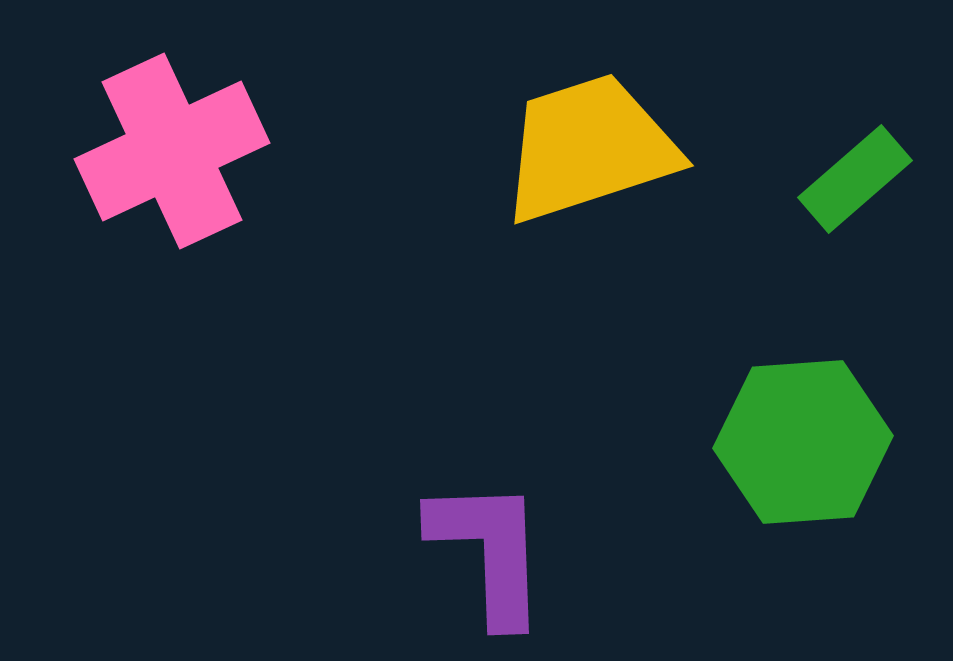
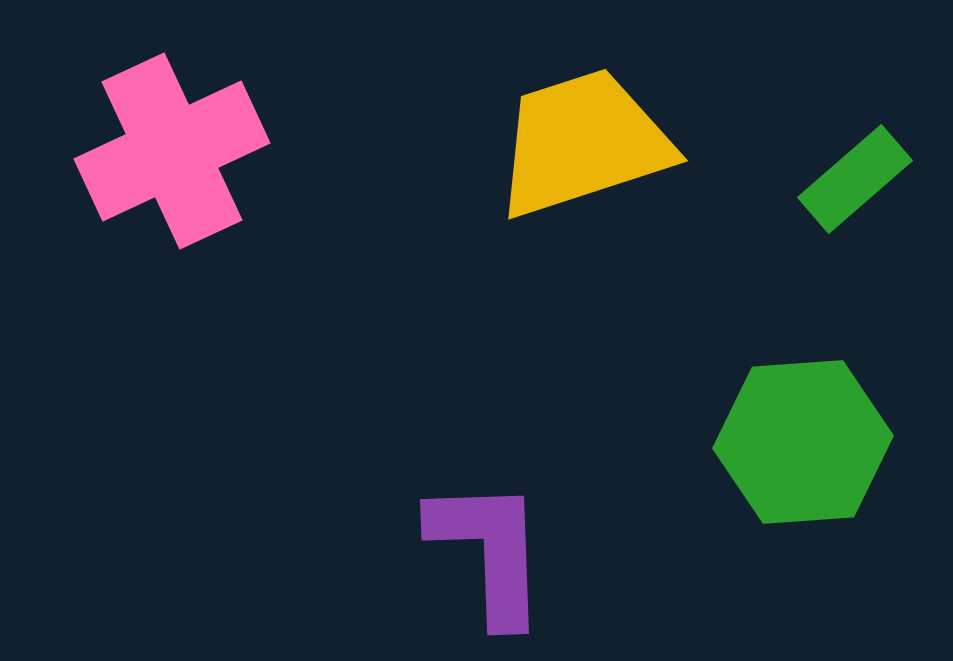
yellow trapezoid: moved 6 px left, 5 px up
